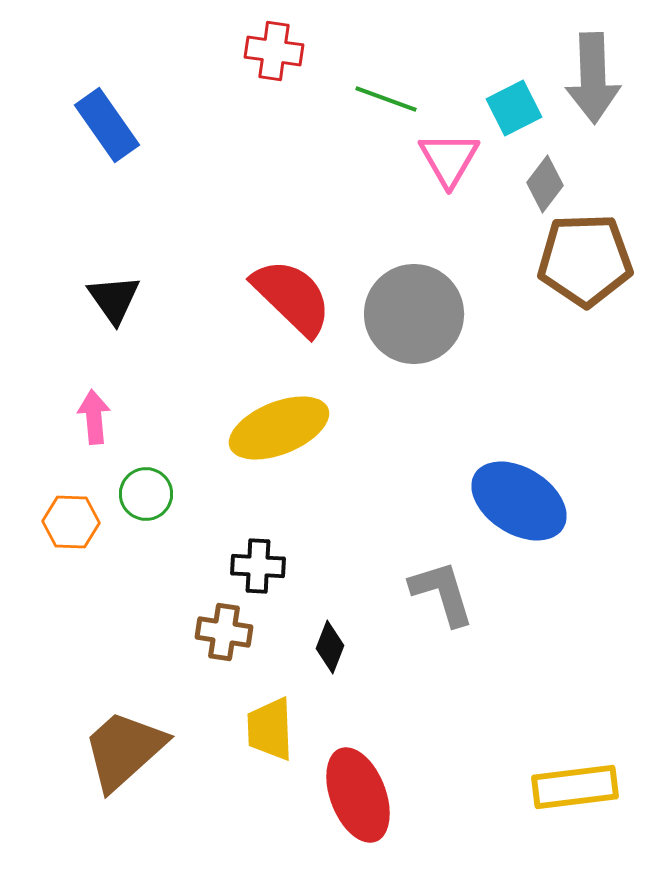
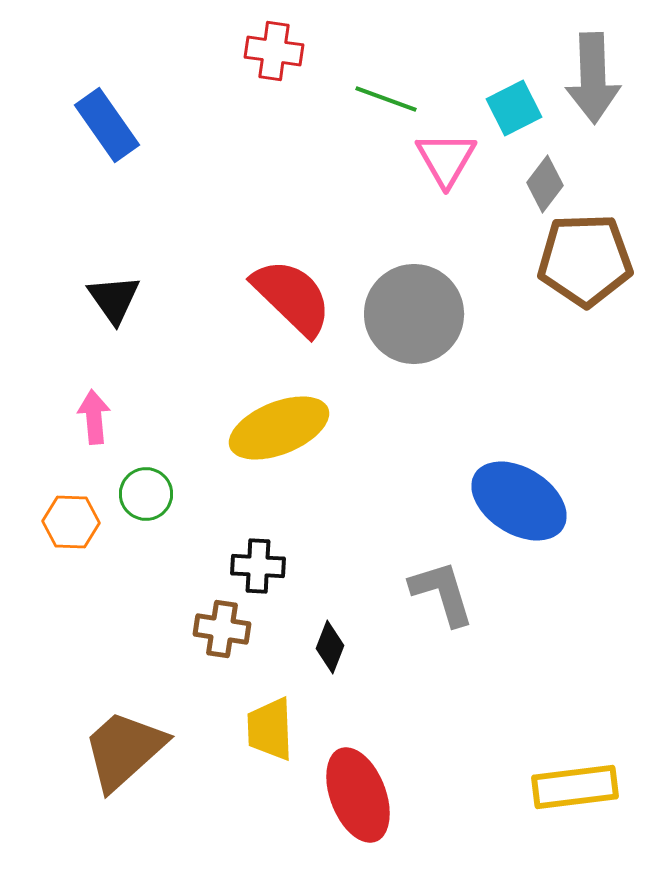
pink triangle: moved 3 px left
brown cross: moved 2 px left, 3 px up
